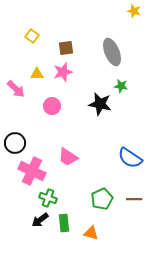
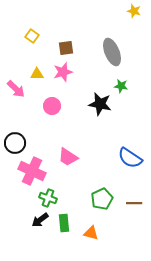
brown line: moved 4 px down
